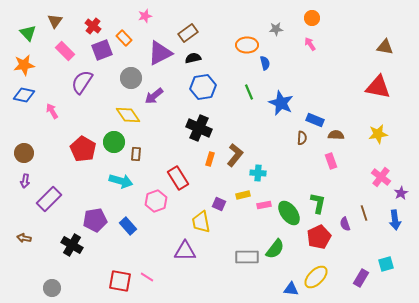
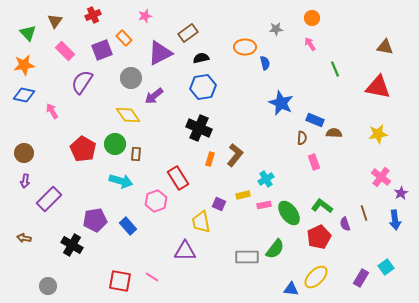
red cross at (93, 26): moved 11 px up; rotated 28 degrees clockwise
orange ellipse at (247, 45): moved 2 px left, 2 px down
black semicircle at (193, 58): moved 8 px right
green line at (249, 92): moved 86 px right, 23 px up
brown semicircle at (336, 135): moved 2 px left, 2 px up
green circle at (114, 142): moved 1 px right, 2 px down
pink rectangle at (331, 161): moved 17 px left, 1 px down
cyan cross at (258, 173): moved 8 px right, 6 px down; rotated 35 degrees counterclockwise
green L-shape at (318, 203): moved 4 px right, 3 px down; rotated 65 degrees counterclockwise
cyan square at (386, 264): moved 3 px down; rotated 21 degrees counterclockwise
pink line at (147, 277): moved 5 px right
gray circle at (52, 288): moved 4 px left, 2 px up
